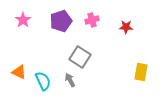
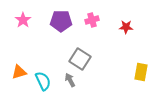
purple pentagon: rotated 20 degrees clockwise
gray square: moved 2 px down
orange triangle: rotated 42 degrees counterclockwise
